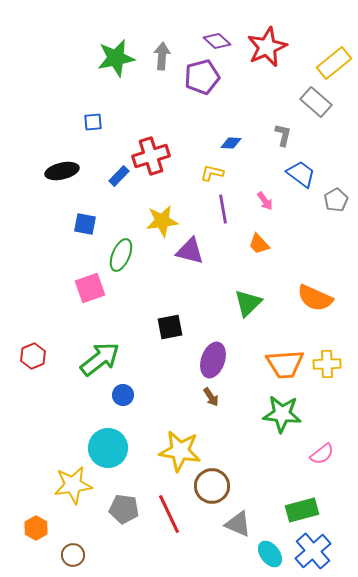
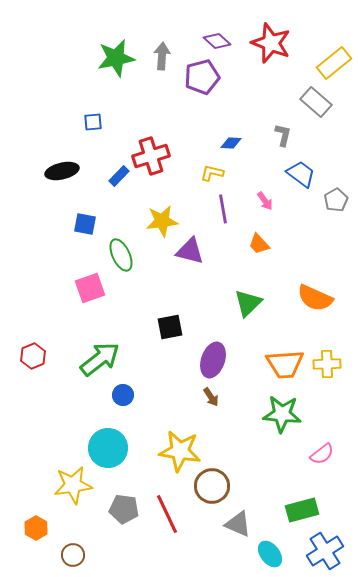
red star at (267, 47): moved 4 px right, 4 px up; rotated 27 degrees counterclockwise
green ellipse at (121, 255): rotated 48 degrees counterclockwise
red line at (169, 514): moved 2 px left
blue cross at (313, 551): moved 12 px right; rotated 9 degrees clockwise
